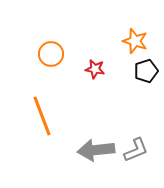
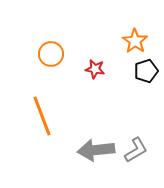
orange star: rotated 15 degrees clockwise
gray L-shape: rotated 8 degrees counterclockwise
